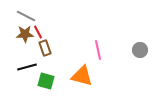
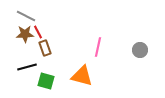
pink line: moved 3 px up; rotated 24 degrees clockwise
